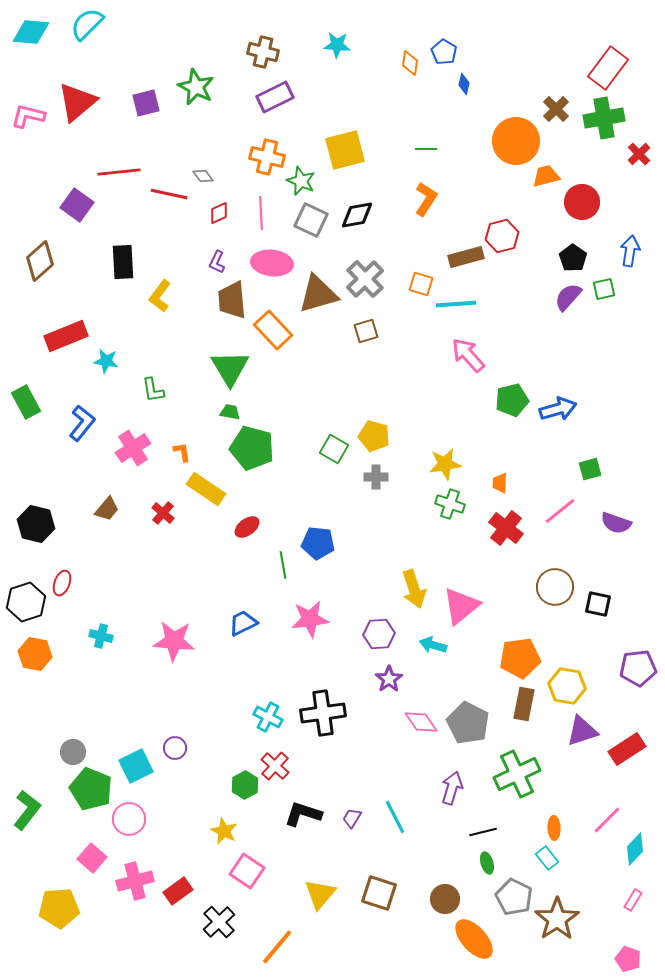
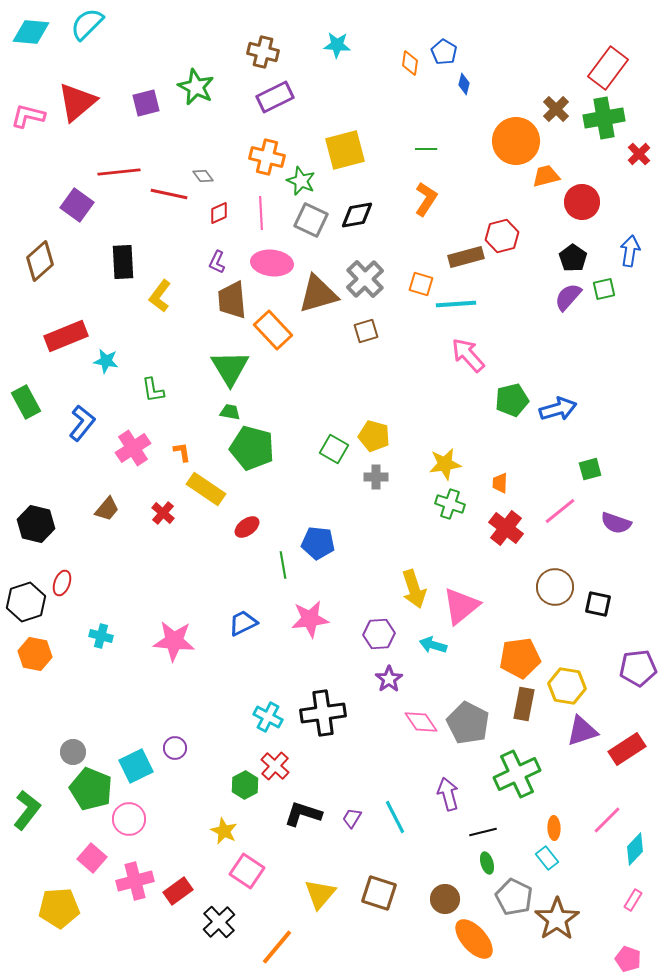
purple arrow at (452, 788): moved 4 px left, 6 px down; rotated 32 degrees counterclockwise
